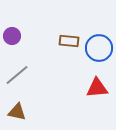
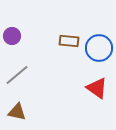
red triangle: rotated 40 degrees clockwise
